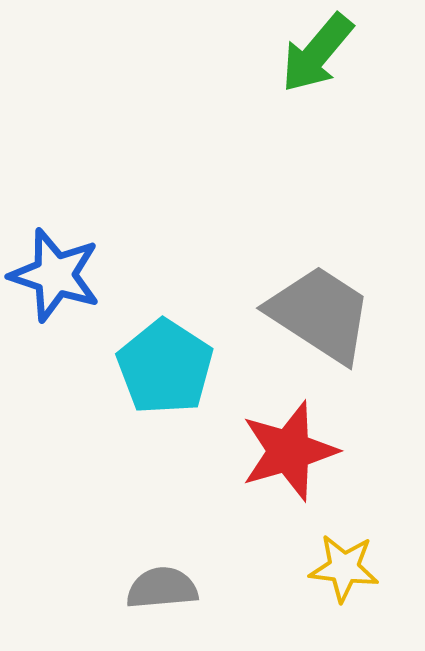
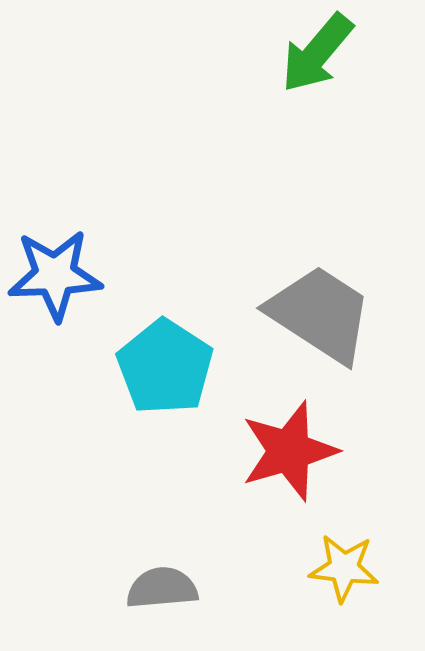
blue star: rotated 20 degrees counterclockwise
